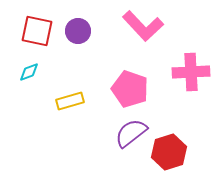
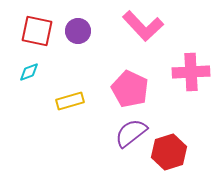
pink pentagon: rotated 6 degrees clockwise
